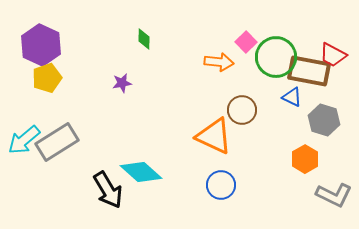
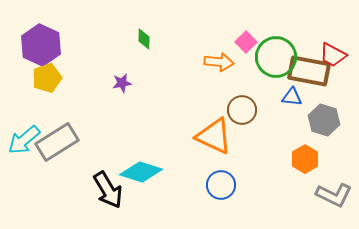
blue triangle: rotated 20 degrees counterclockwise
cyan diamond: rotated 24 degrees counterclockwise
